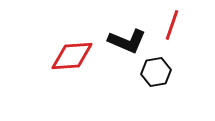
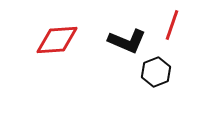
red diamond: moved 15 px left, 16 px up
black hexagon: rotated 12 degrees counterclockwise
